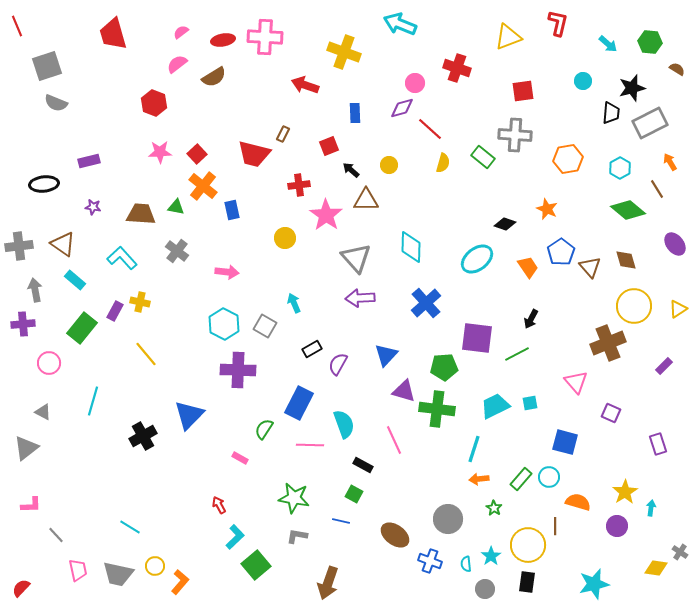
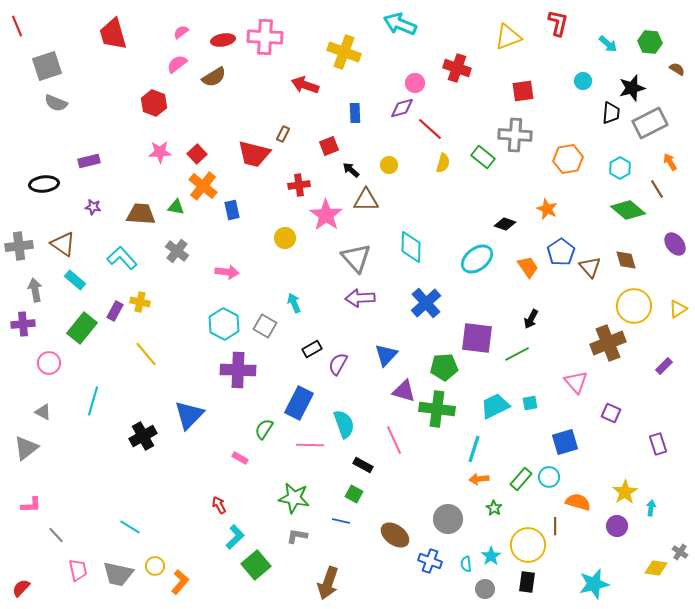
blue square at (565, 442): rotated 32 degrees counterclockwise
